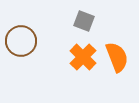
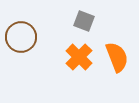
brown circle: moved 4 px up
orange cross: moved 4 px left
